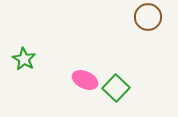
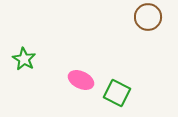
pink ellipse: moved 4 px left
green square: moved 1 px right, 5 px down; rotated 16 degrees counterclockwise
